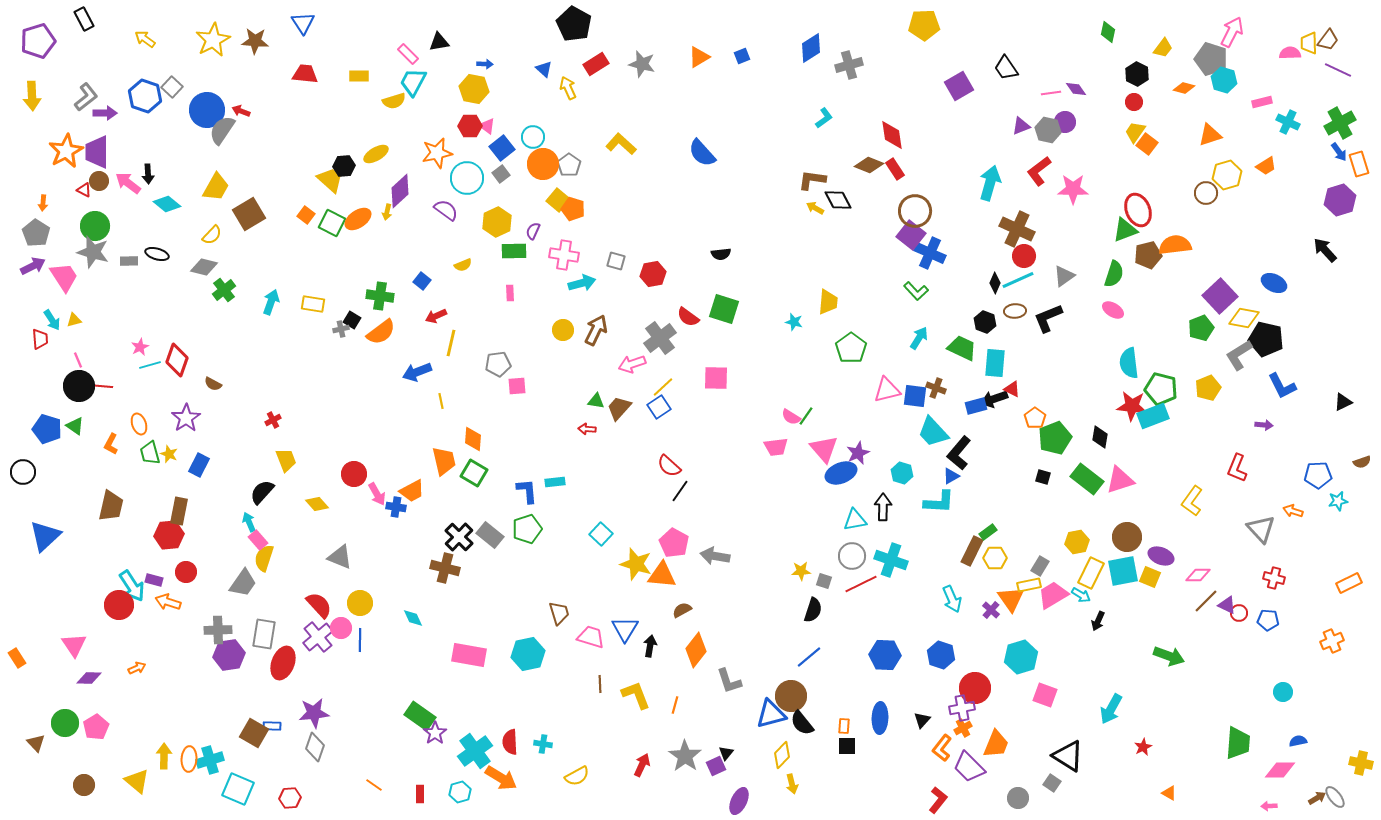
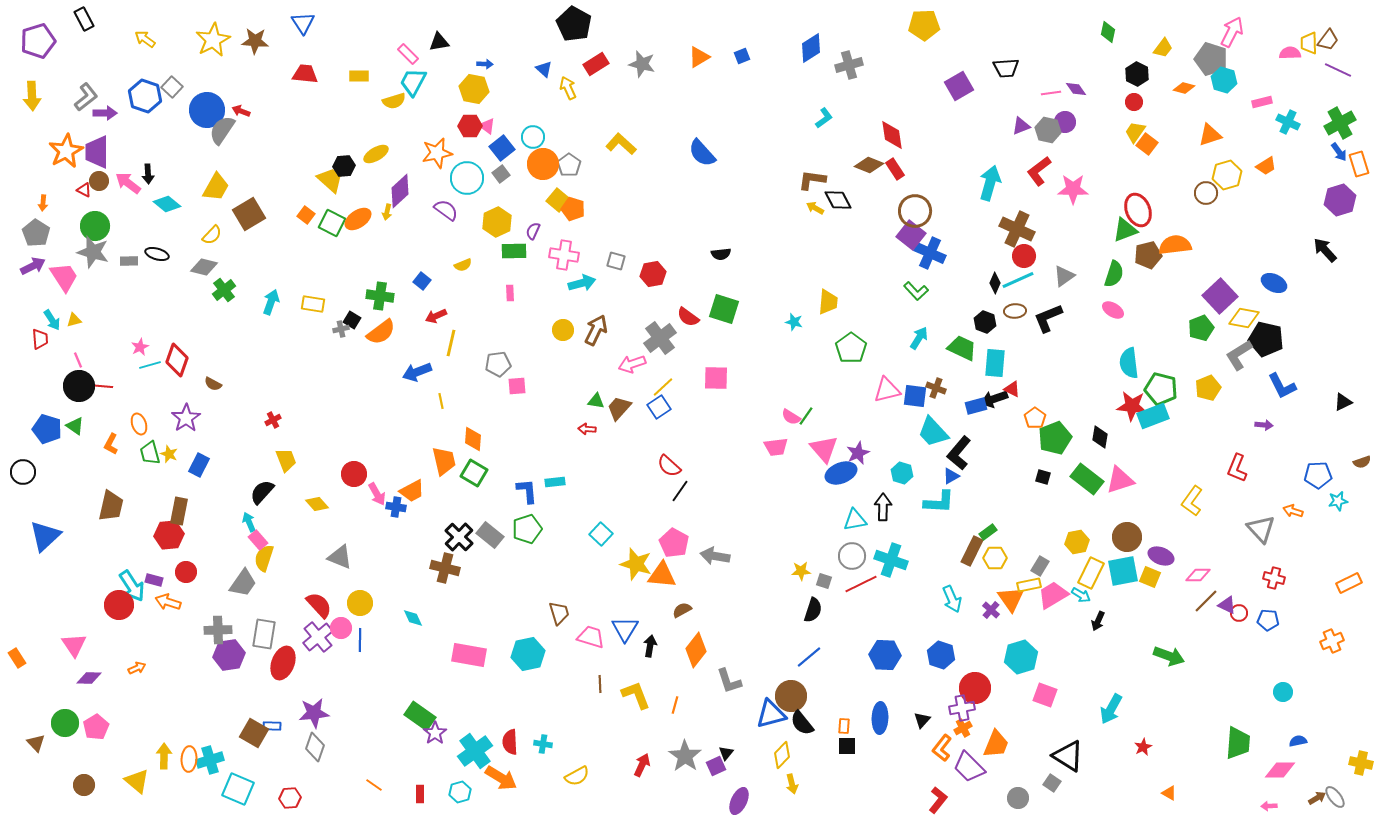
black trapezoid at (1006, 68): rotated 60 degrees counterclockwise
